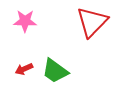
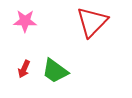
red arrow: rotated 42 degrees counterclockwise
